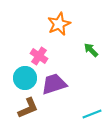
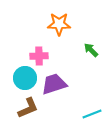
orange star: rotated 25 degrees clockwise
pink cross: rotated 36 degrees counterclockwise
